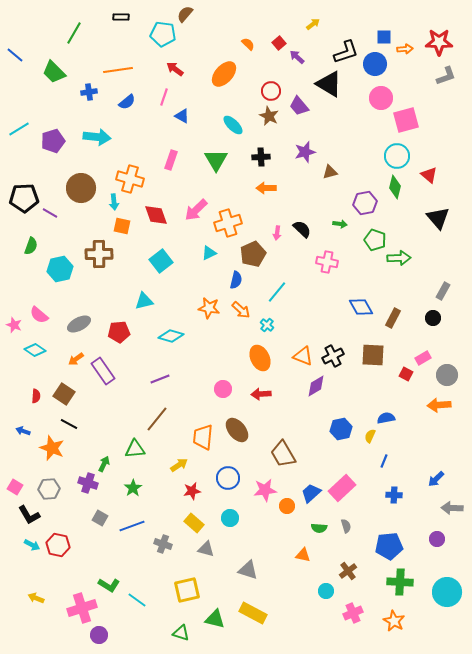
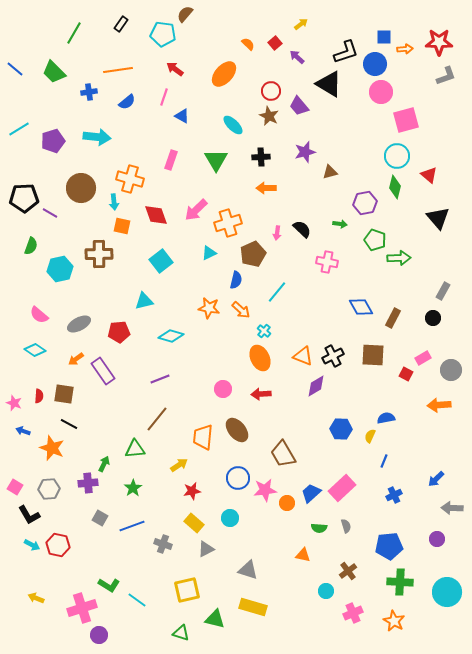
black rectangle at (121, 17): moved 7 px down; rotated 56 degrees counterclockwise
yellow arrow at (313, 24): moved 12 px left
red square at (279, 43): moved 4 px left
blue line at (15, 55): moved 14 px down
pink circle at (381, 98): moved 6 px up
pink star at (14, 325): moved 78 px down
cyan cross at (267, 325): moved 3 px left, 6 px down
gray circle at (447, 375): moved 4 px right, 5 px up
brown square at (64, 394): rotated 25 degrees counterclockwise
red semicircle at (36, 396): moved 3 px right
blue hexagon at (341, 429): rotated 15 degrees clockwise
blue circle at (228, 478): moved 10 px right
purple cross at (88, 483): rotated 24 degrees counterclockwise
blue cross at (394, 495): rotated 28 degrees counterclockwise
orange circle at (287, 506): moved 3 px up
gray triangle at (206, 549): rotated 42 degrees counterclockwise
yellow rectangle at (253, 613): moved 6 px up; rotated 12 degrees counterclockwise
